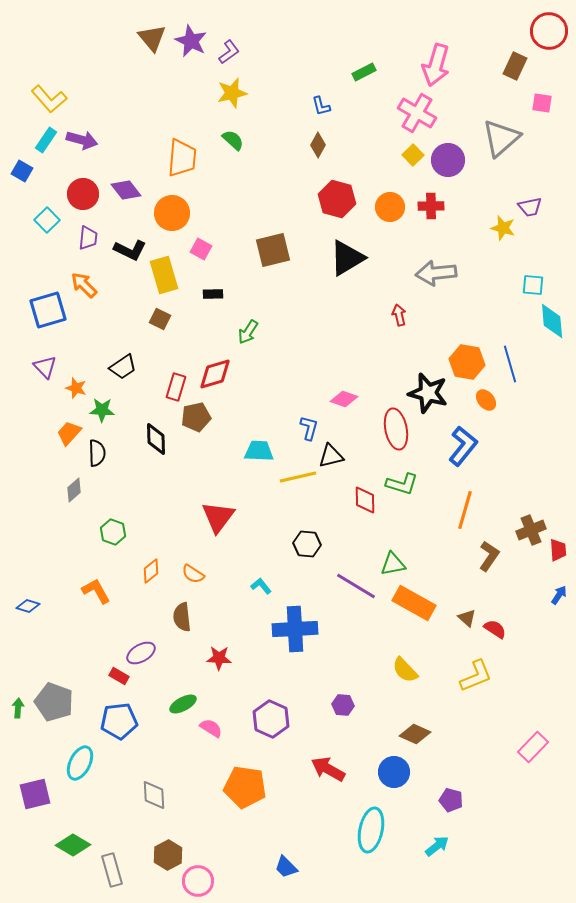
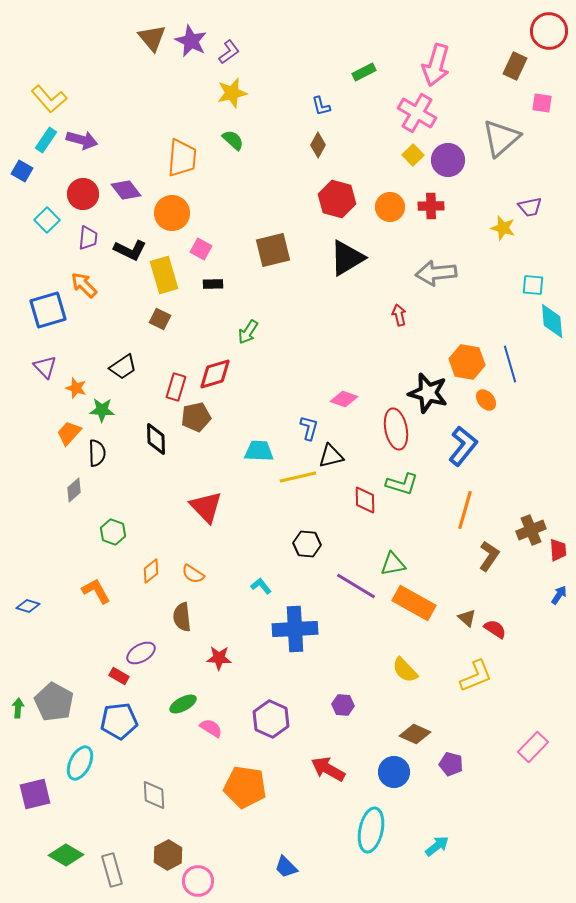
black rectangle at (213, 294): moved 10 px up
red triangle at (218, 517): moved 12 px left, 10 px up; rotated 21 degrees counterclockwise
gray pentagon at (54, 702): rotated 9 degrees clockwise
purple pentagon at (451, 800): moved 36 px up
green diamond at (73, 845): moved 7 px left, 10 px down
